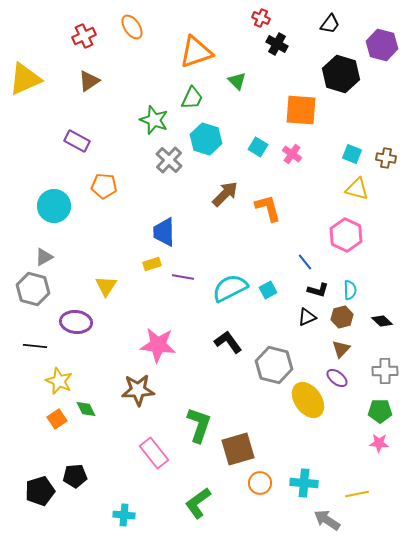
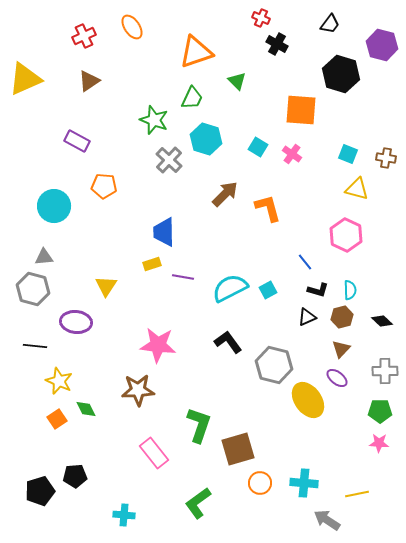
cyan square at (352, 154): moved 4 px left
gray triangle at (44, 257): rotated 24 degrees clockwise
